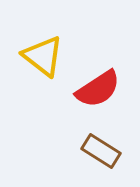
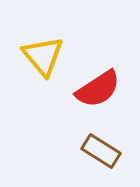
yellow triangle: rotated 12 degrees clockwise
